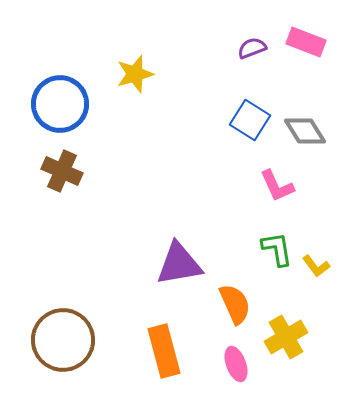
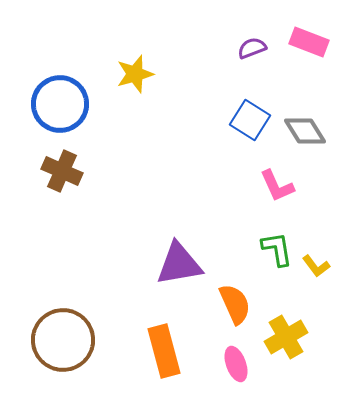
pink rectangle: moved 3 px right
